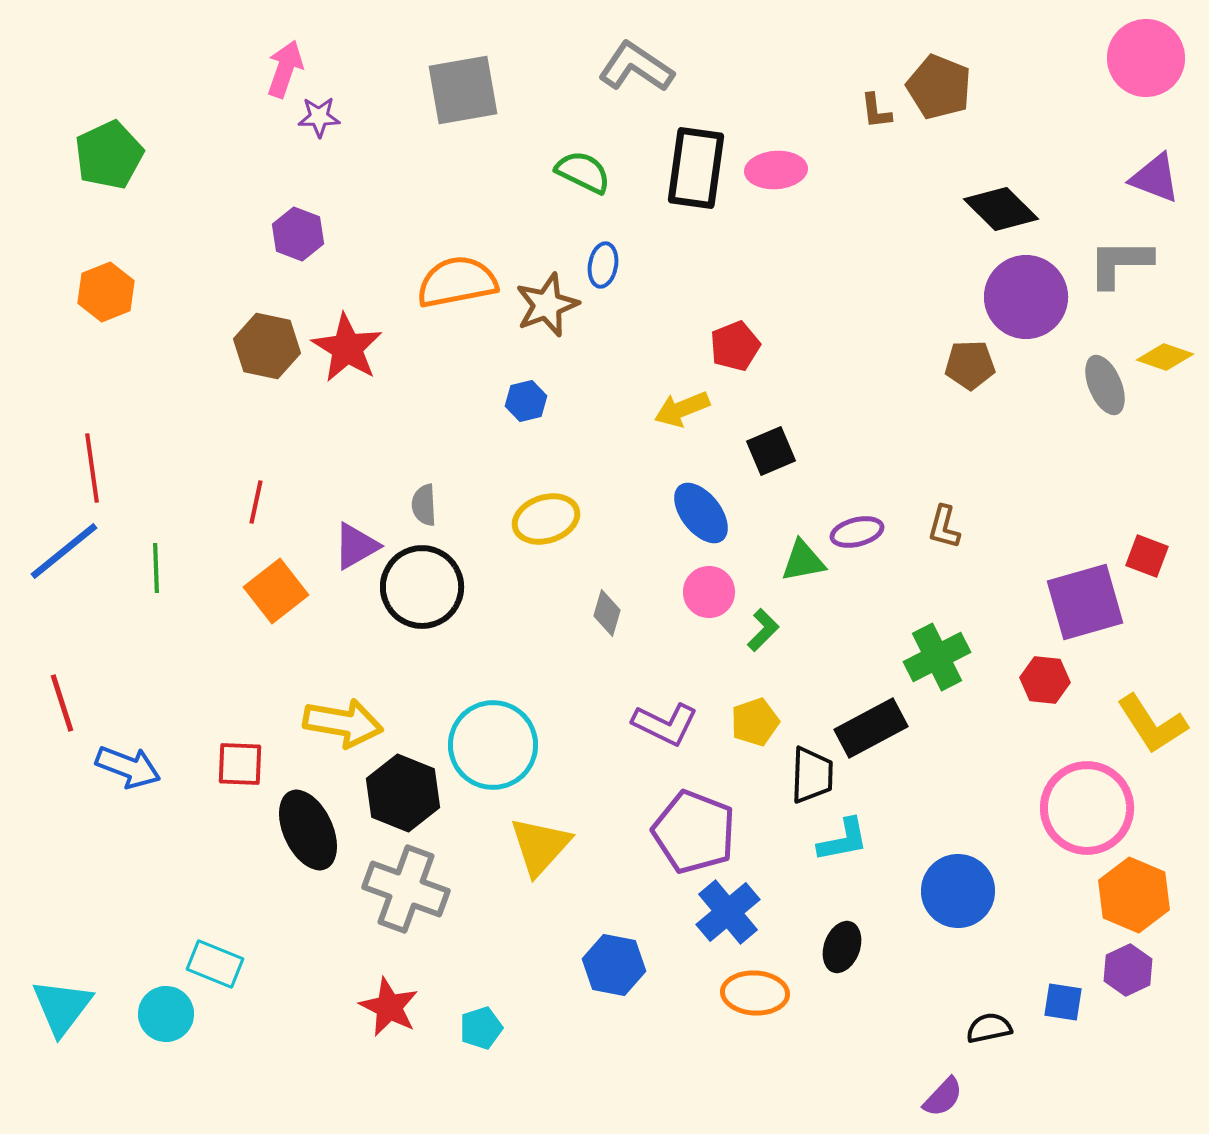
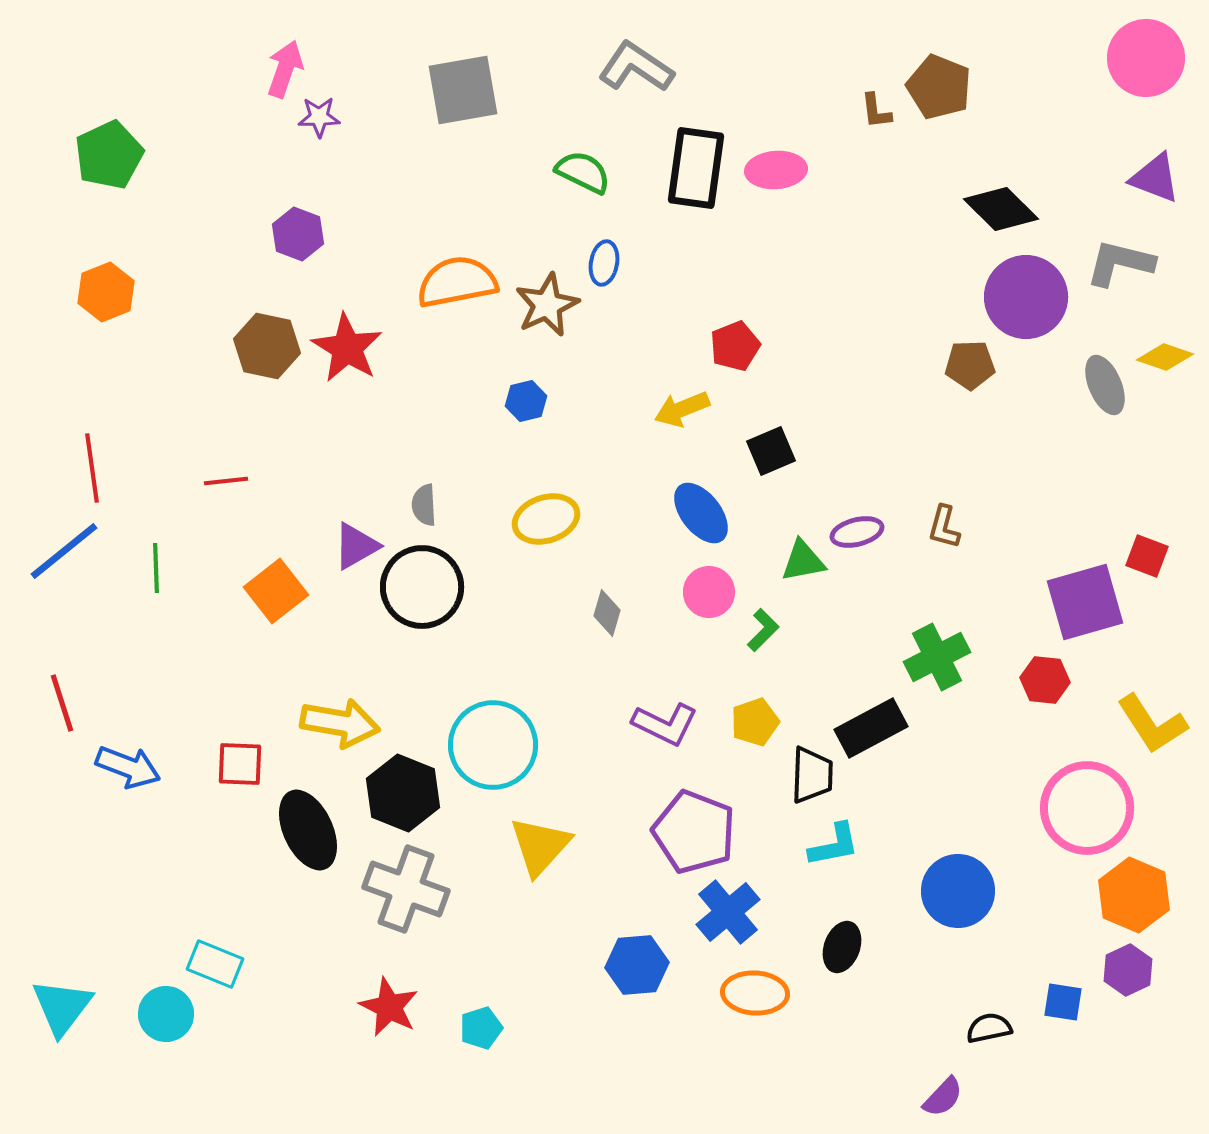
gray L-shape at (1120, 263): rotated 14 degrees clockwise
blue ellipse at (603, 265): moved 1 px right, 2 px up
brown star at (547, 305): rotated 4 degrees counterclockwise
red line at (256, 502): moved 30 px left, 21 px up; rotated 72 degrees clockwise
yellow arrow at (343, 723): moved 3 px left
cyan L-shape at (843, 840): moved 9 px left, 5 px down
blue hexagon at (614, 965): moved 23 px right; rotated 16 degrees counterclockwise
